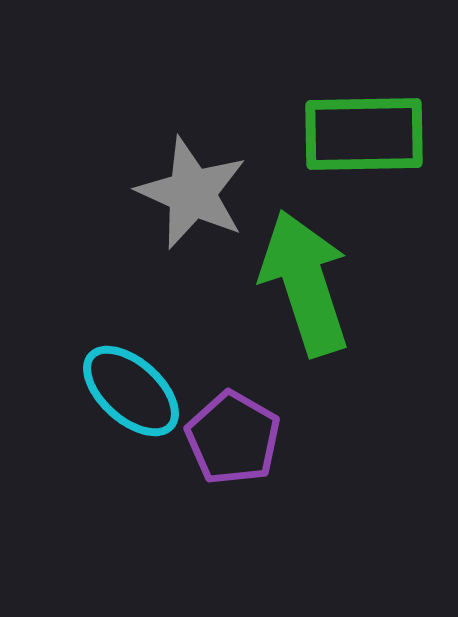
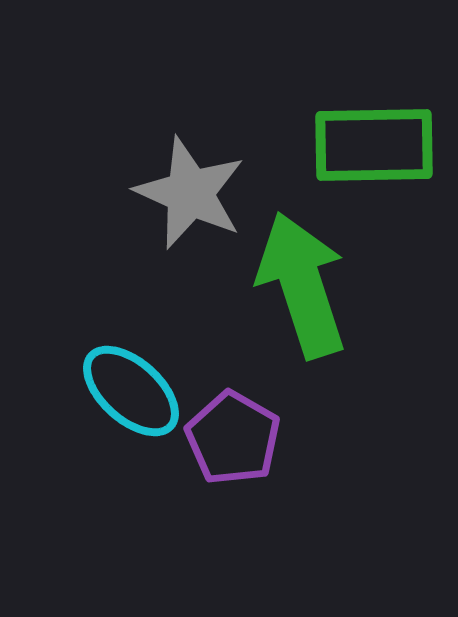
green rectangle: moved 10 px right, 11 px down
gray star: moved 2 px left
green arrow: moved 3 px left, 2 px down
